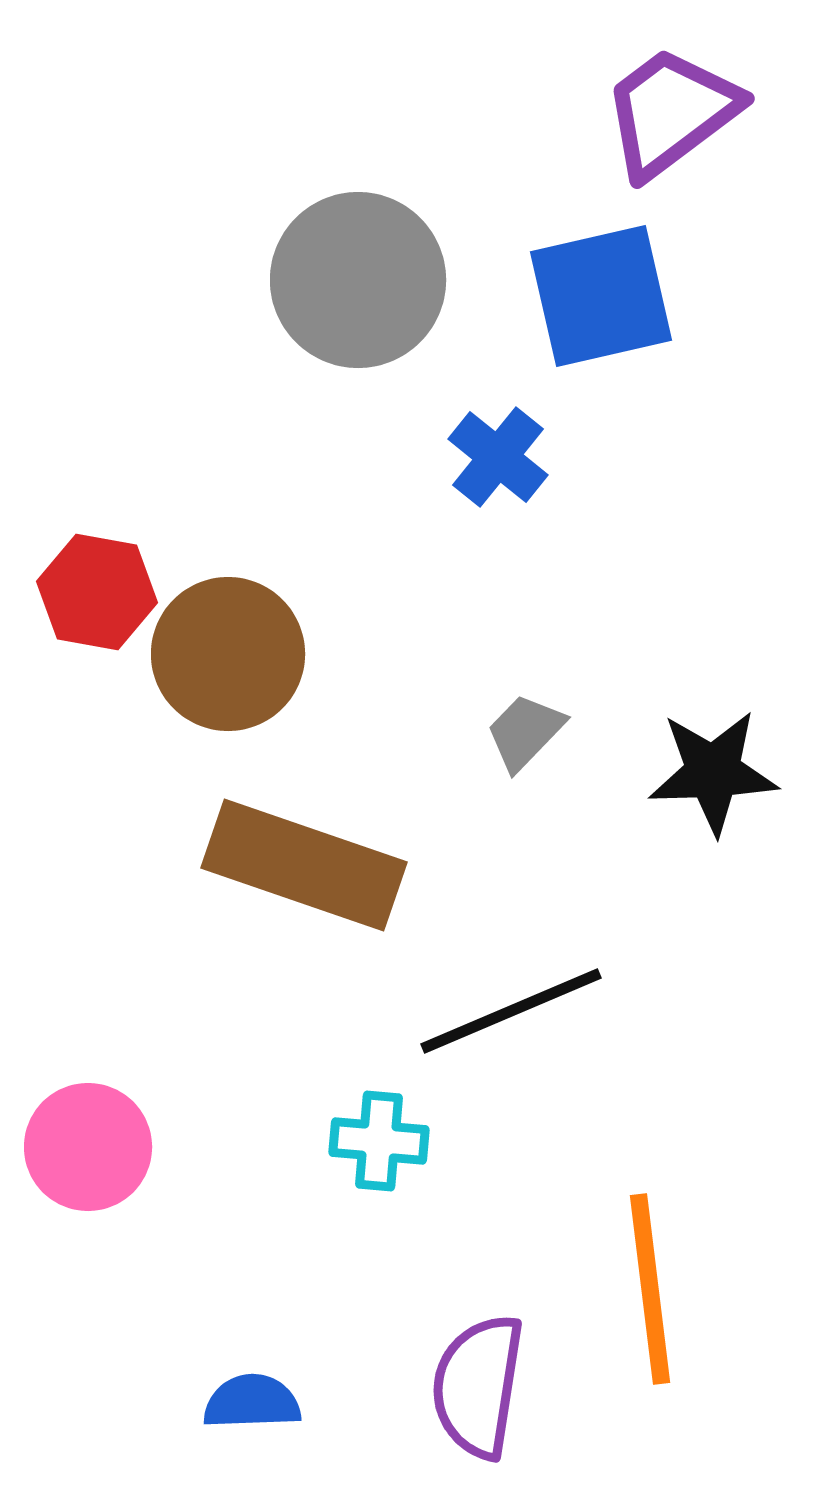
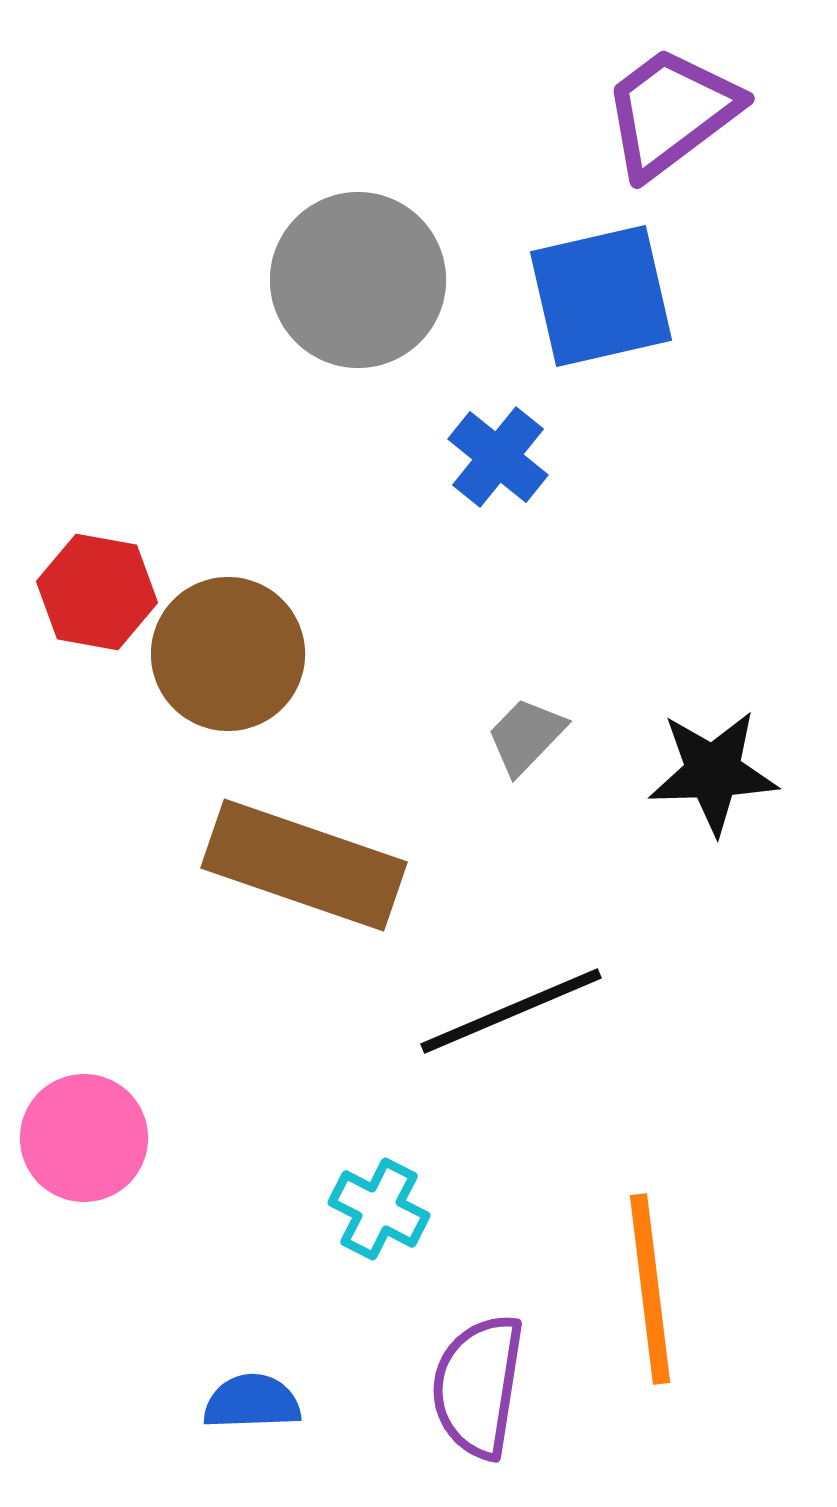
gray trapezoid: moved 1 px right, 4 px down
cyan cross: moved 68 px down; rotated 22 degrees clockwise
pink circle: moved 4 px left, 9 px up
